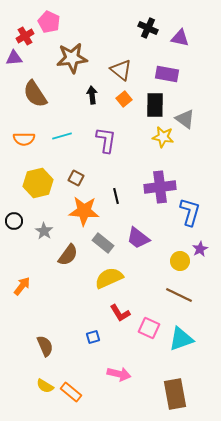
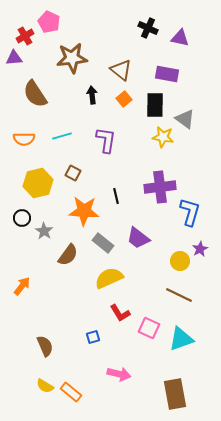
brown square at (76, 178): moved 3 px left, 5 px up
black circle at (14, 221): moved 8 px right, 3 px up
